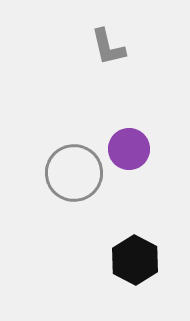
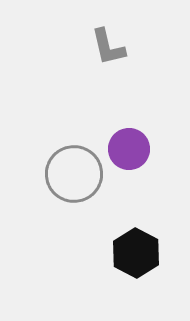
gray circle: moved 1 px down
black hexagon: moved 1 px right, 7 px up
